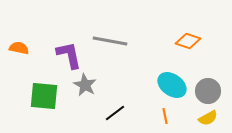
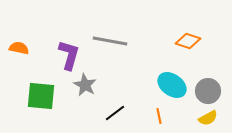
purple L-shape: rotated 28 degrees clockwise
green square: moved 3 px left
orange line: moved 6 px left
